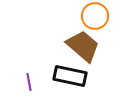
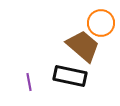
orange circle: moved 6 px right, 7 px down
